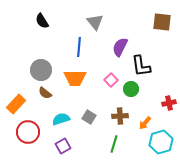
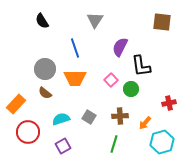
gray triangle: moved 2 px up; rotated 12 degrees clockwise
blue line: moved 4 px left, 1 px down; rotated 24 degrees counterclockwise
gray circle: moved 4 px right, 1 px up
cyan hexagon: moved 1 px right
